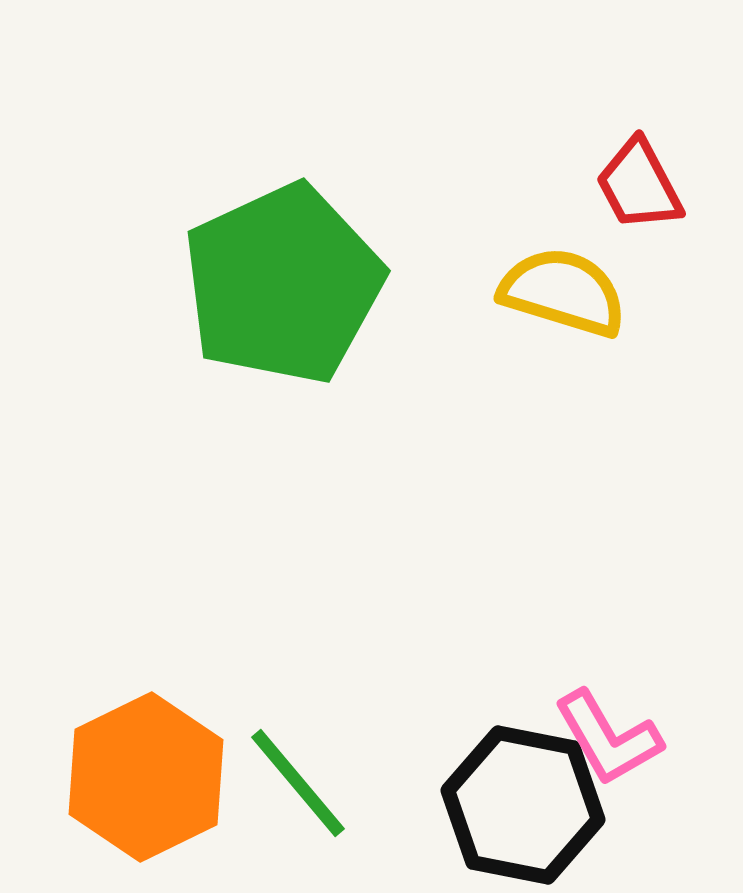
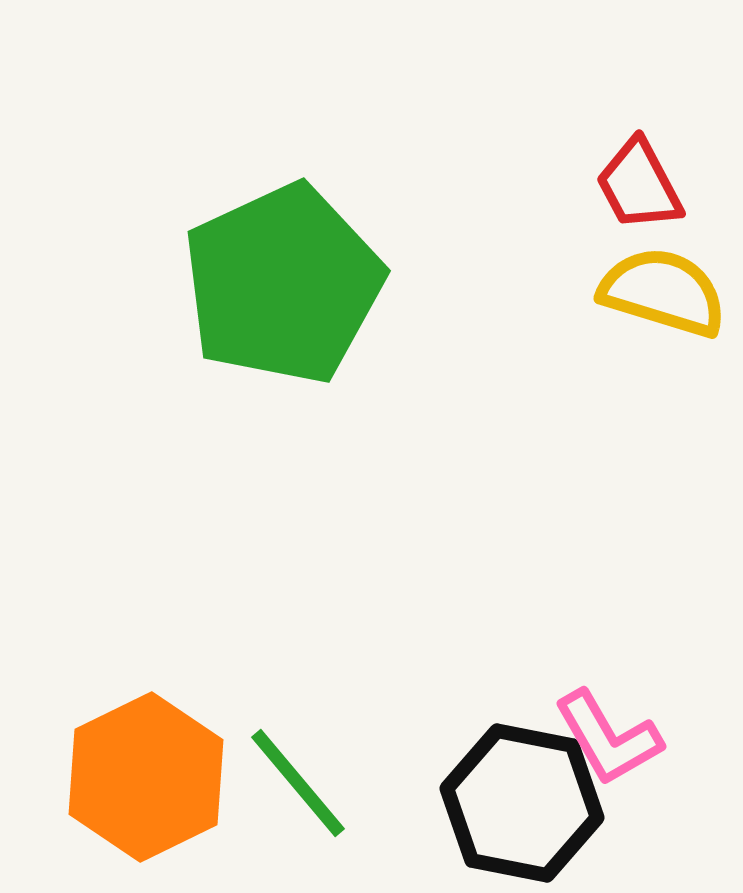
yellow semicircle: moved 100 px right
black hexagon: moved 1 px left, 2 px up
